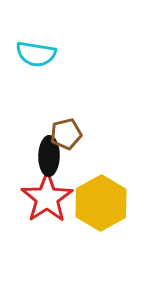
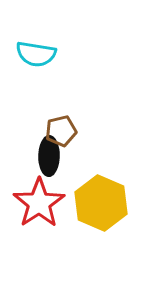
brown pentagon: moved 5 px left, 3 px up
red star: moved 8 px left, 5 px down
yellow hexagon: rotated 8 degrees counterclockwise
